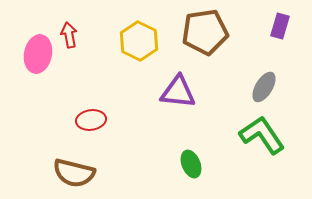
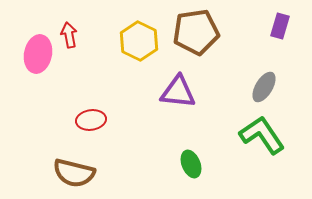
brown pentagon: moved 9 px left
